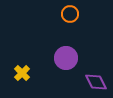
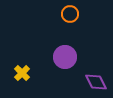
purple circle: moved 1 px left, 1 px up
